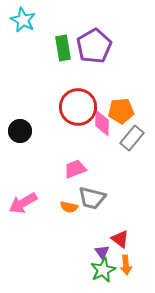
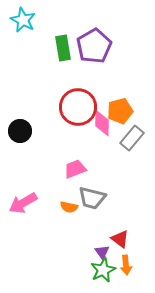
orange pentagon: moved 1 px left; rotated 10 degrees counterclockwise
